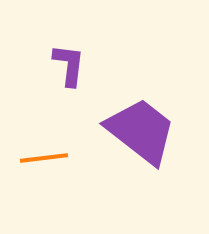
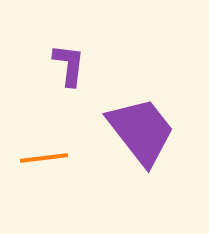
purple trapezoid: rotated 14 degrees clockwise
